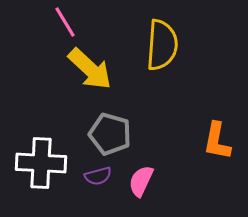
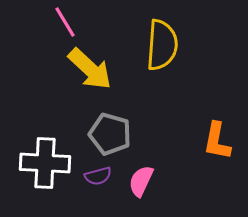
white cross: moved 4 px right
